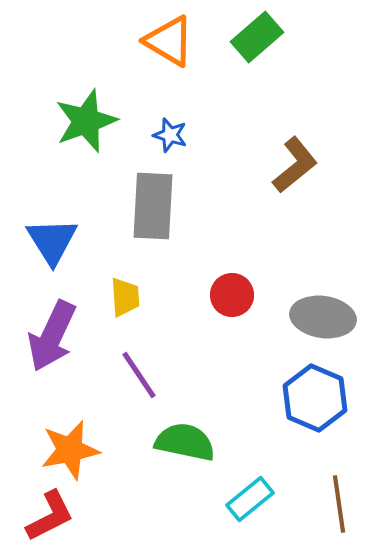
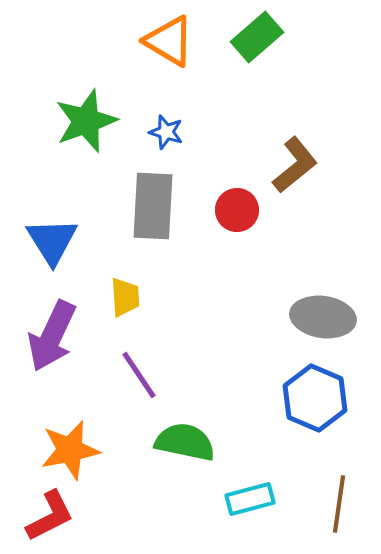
blue star: moved 4 px left, 3 px up
red circle: moved 5 px right, 85 px up
cyan rectangle: rotated 24 degrees clockwise
brown line: rotated 16 degrees clockwise
